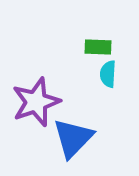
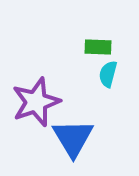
cyan semicircle: rotated 12 degrees clockwise
blue triangle: rotated 15 degrees counterclockwise
